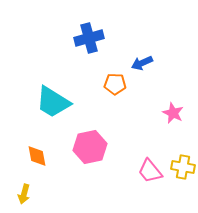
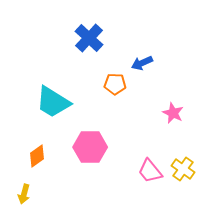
blue cross: rotated 32 degrees counterclockwise
pink hexagon: rotated 12 degrees clockwise
orange diamond: rotated 65 degrees clockwise
yellow cross: moved 2 px down; rotated 25 degrees clockwise
